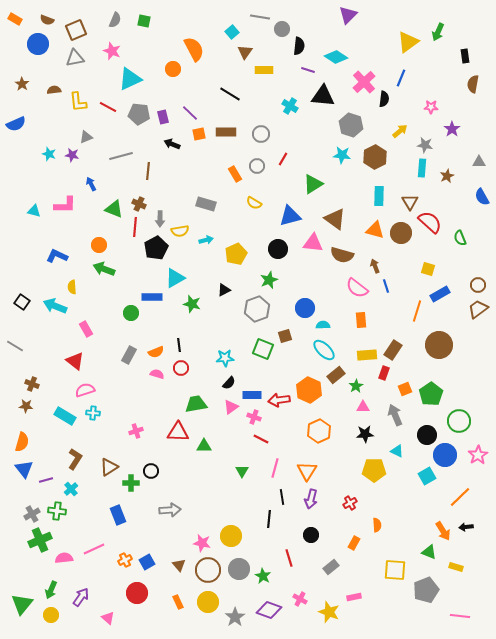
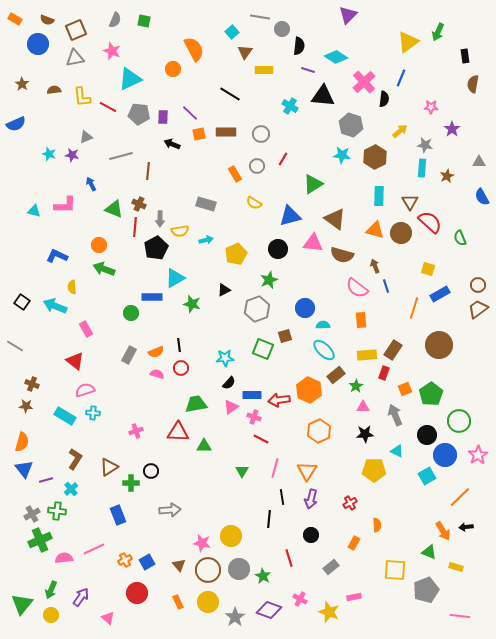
yellow L-shape at (78, 102): moved 4 px right, 5 px up
purple rectangle at (163, 117): rotated 16 degrees clockwise
orange line at (417, 311): moved 3 px left, 3 px up
